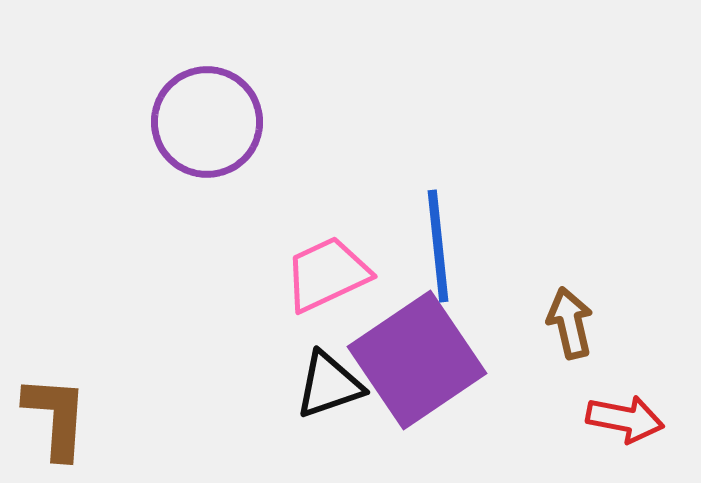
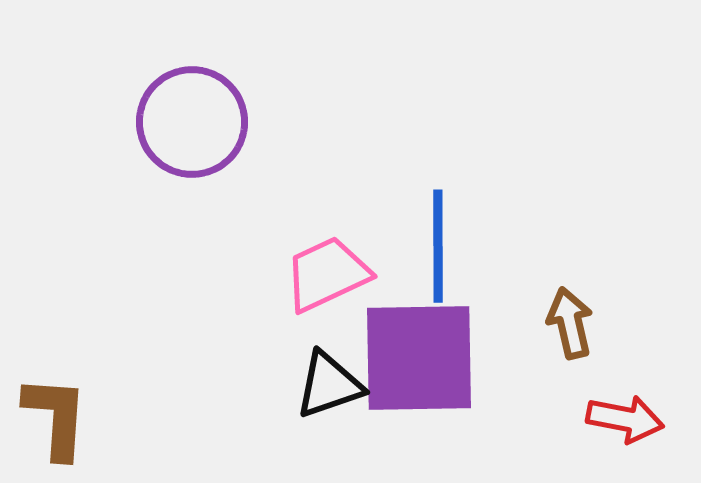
purple circle: moved 15 px left
blue line: rotated 6 degrees clockwise
purple square: moved 2 px right, 2 px up; rotated 33 degrees clockwise
